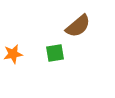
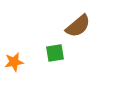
orange star: moved 1 px right, 8 px down
